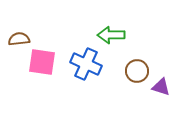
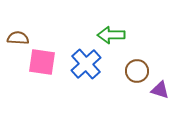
brown semicircle: moved 1 px left, 1 px up; rotated 10 degrees clockwise
blue cross: rotated 24 degrees clockwise
purple triangle: moved 1 px left, 3 px down
